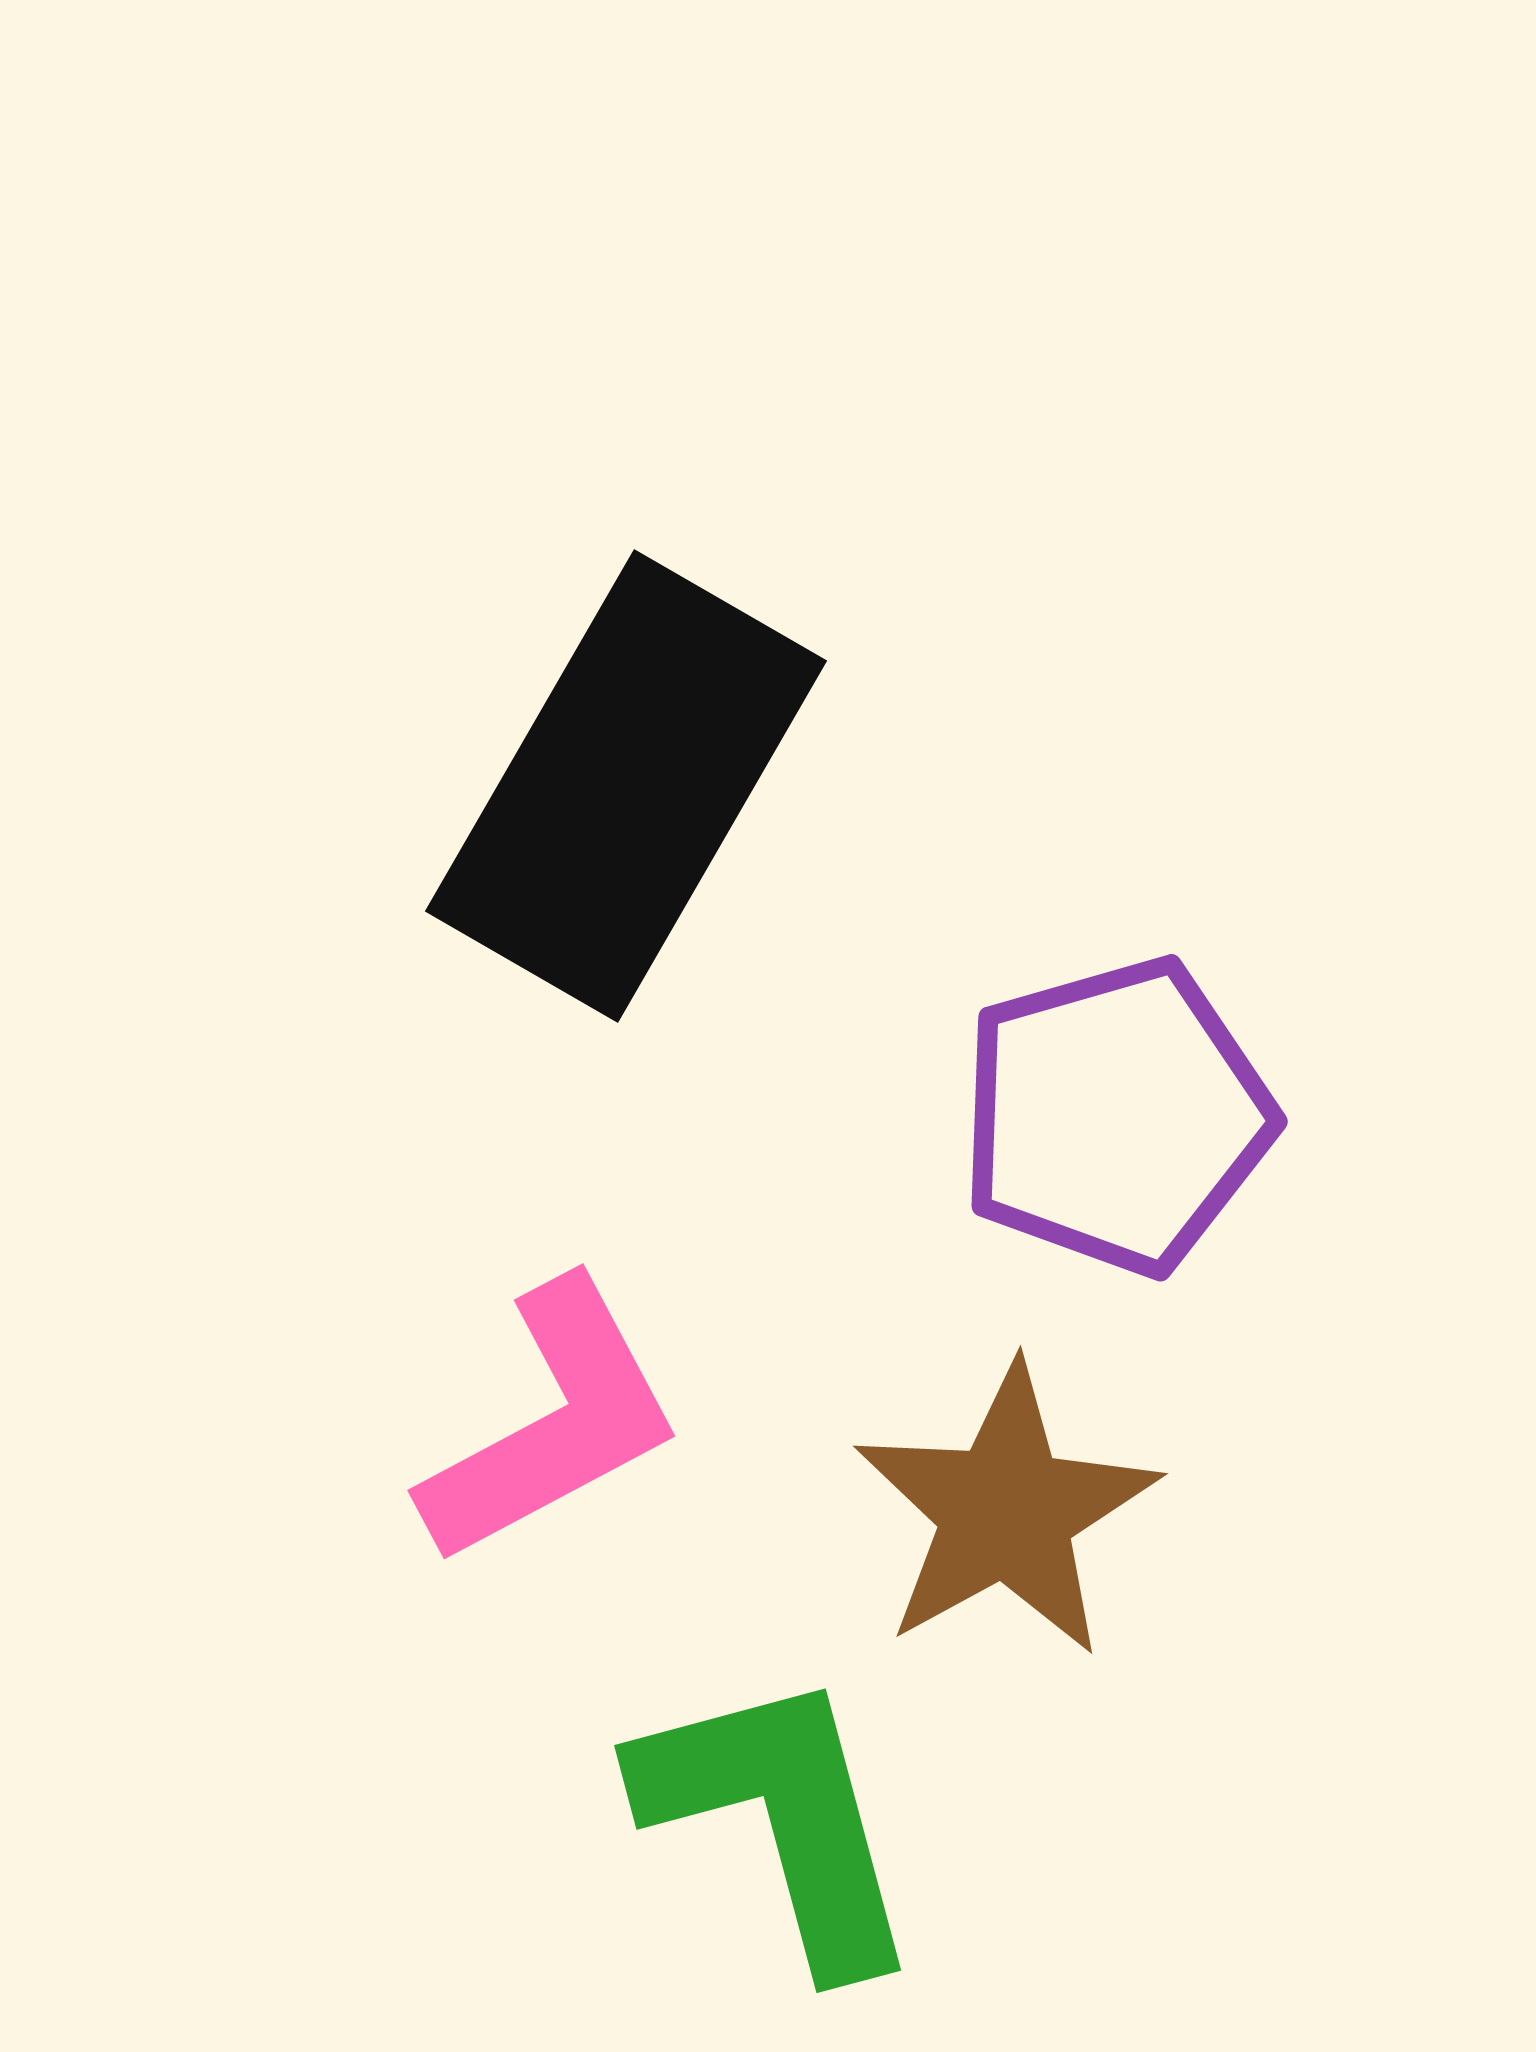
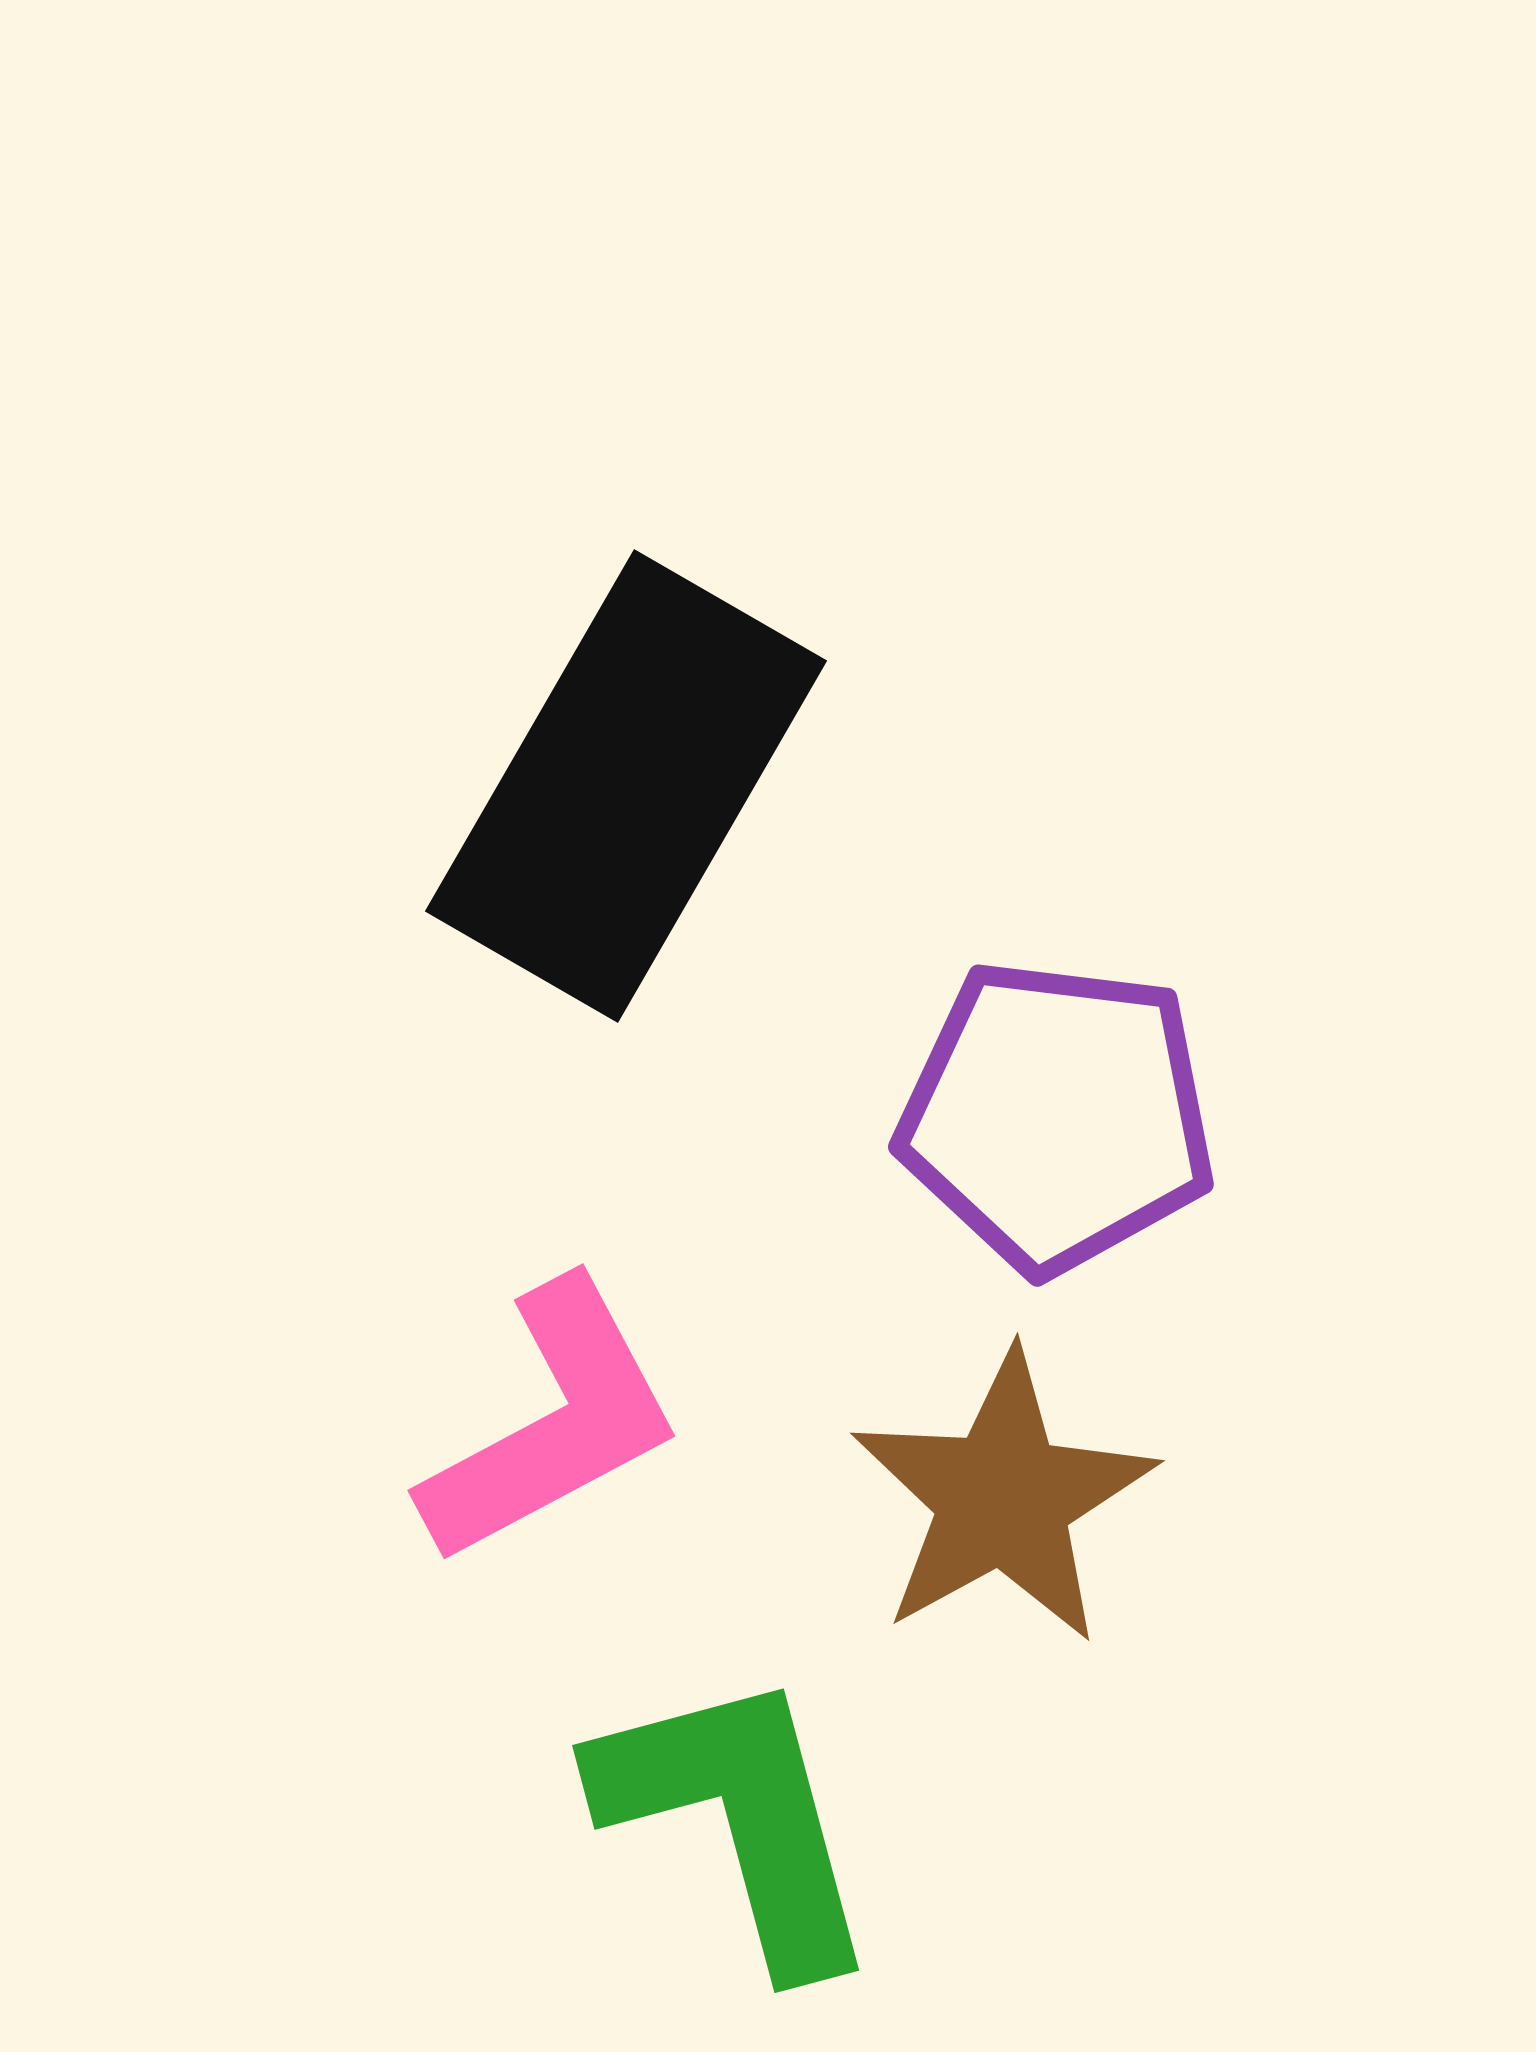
purple pentagon: moved 59 px left; rotated 23 degrees clockwise
brown star: moved 3 px left, 13 px up
green L-shape: moved 42 px left
